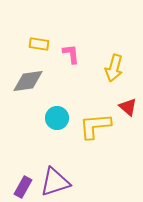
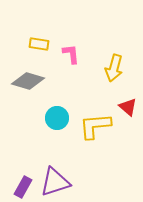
gray diamond: rotated 24 degrees clockwise
